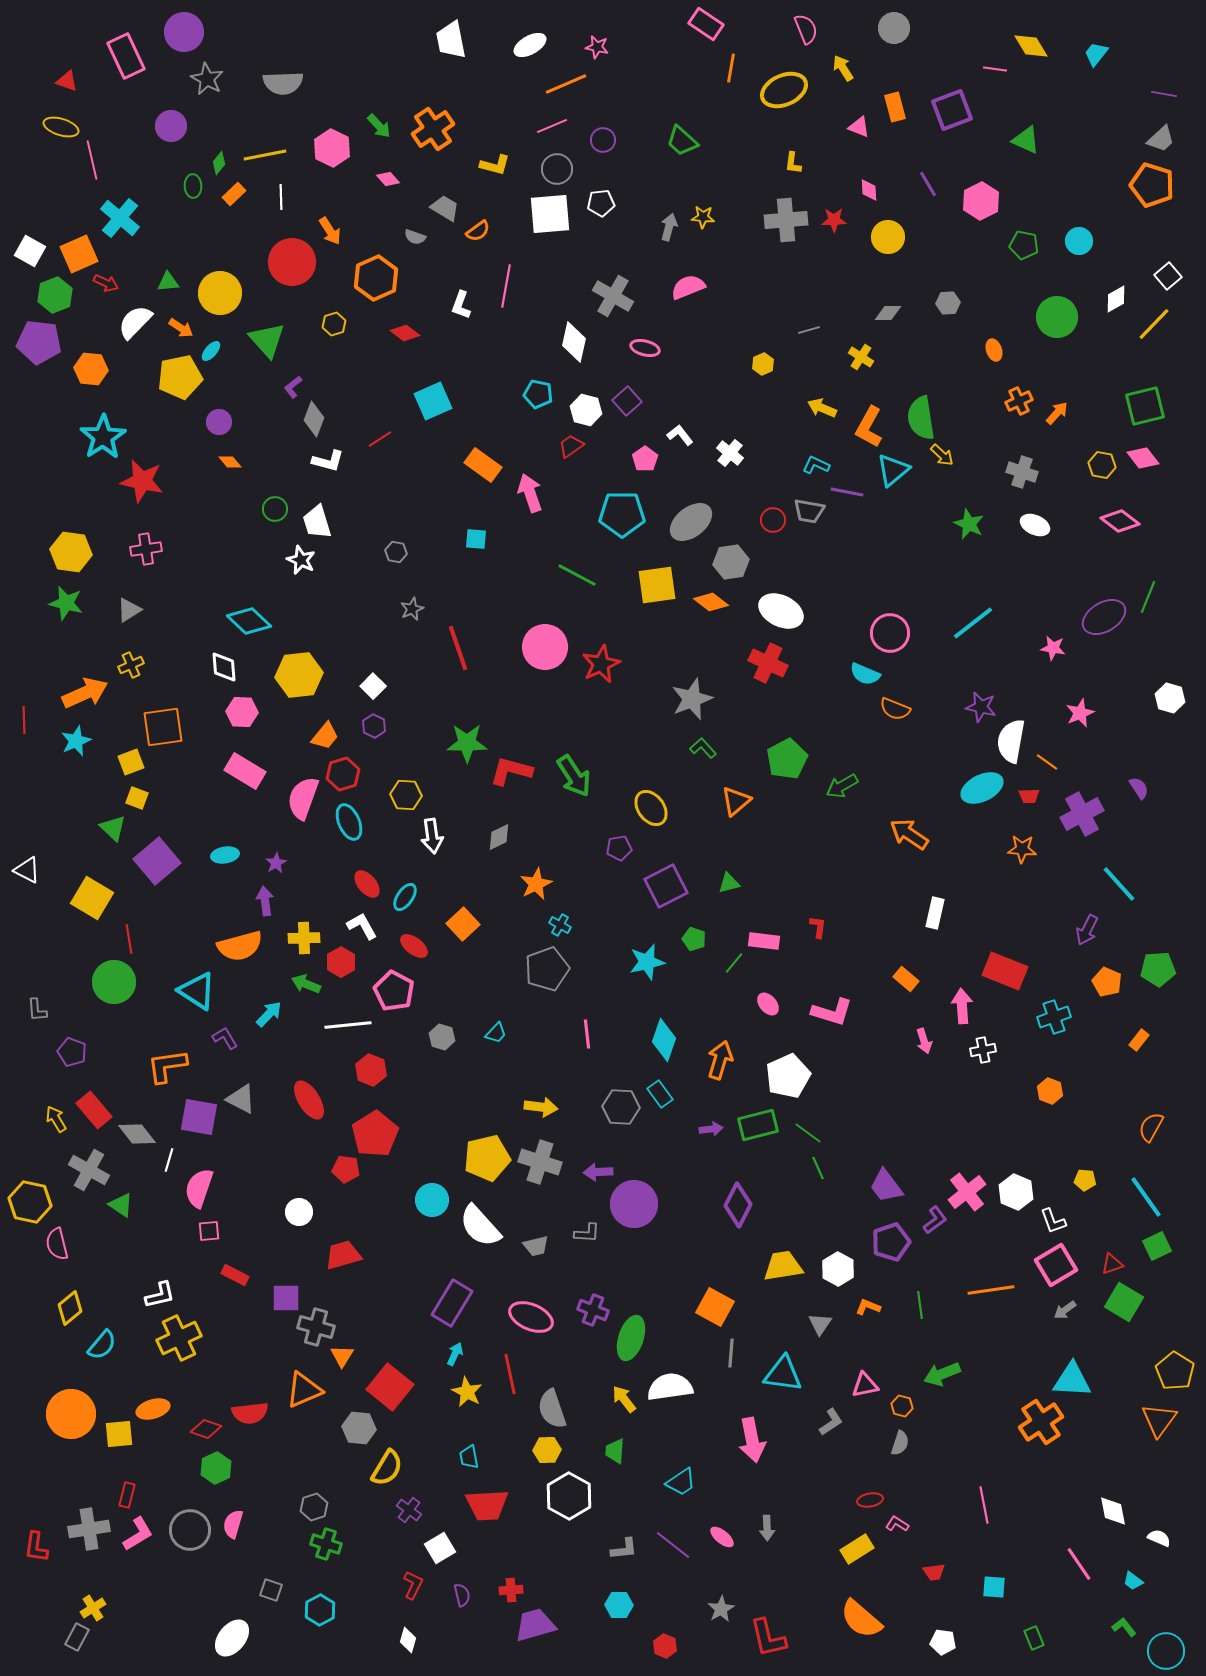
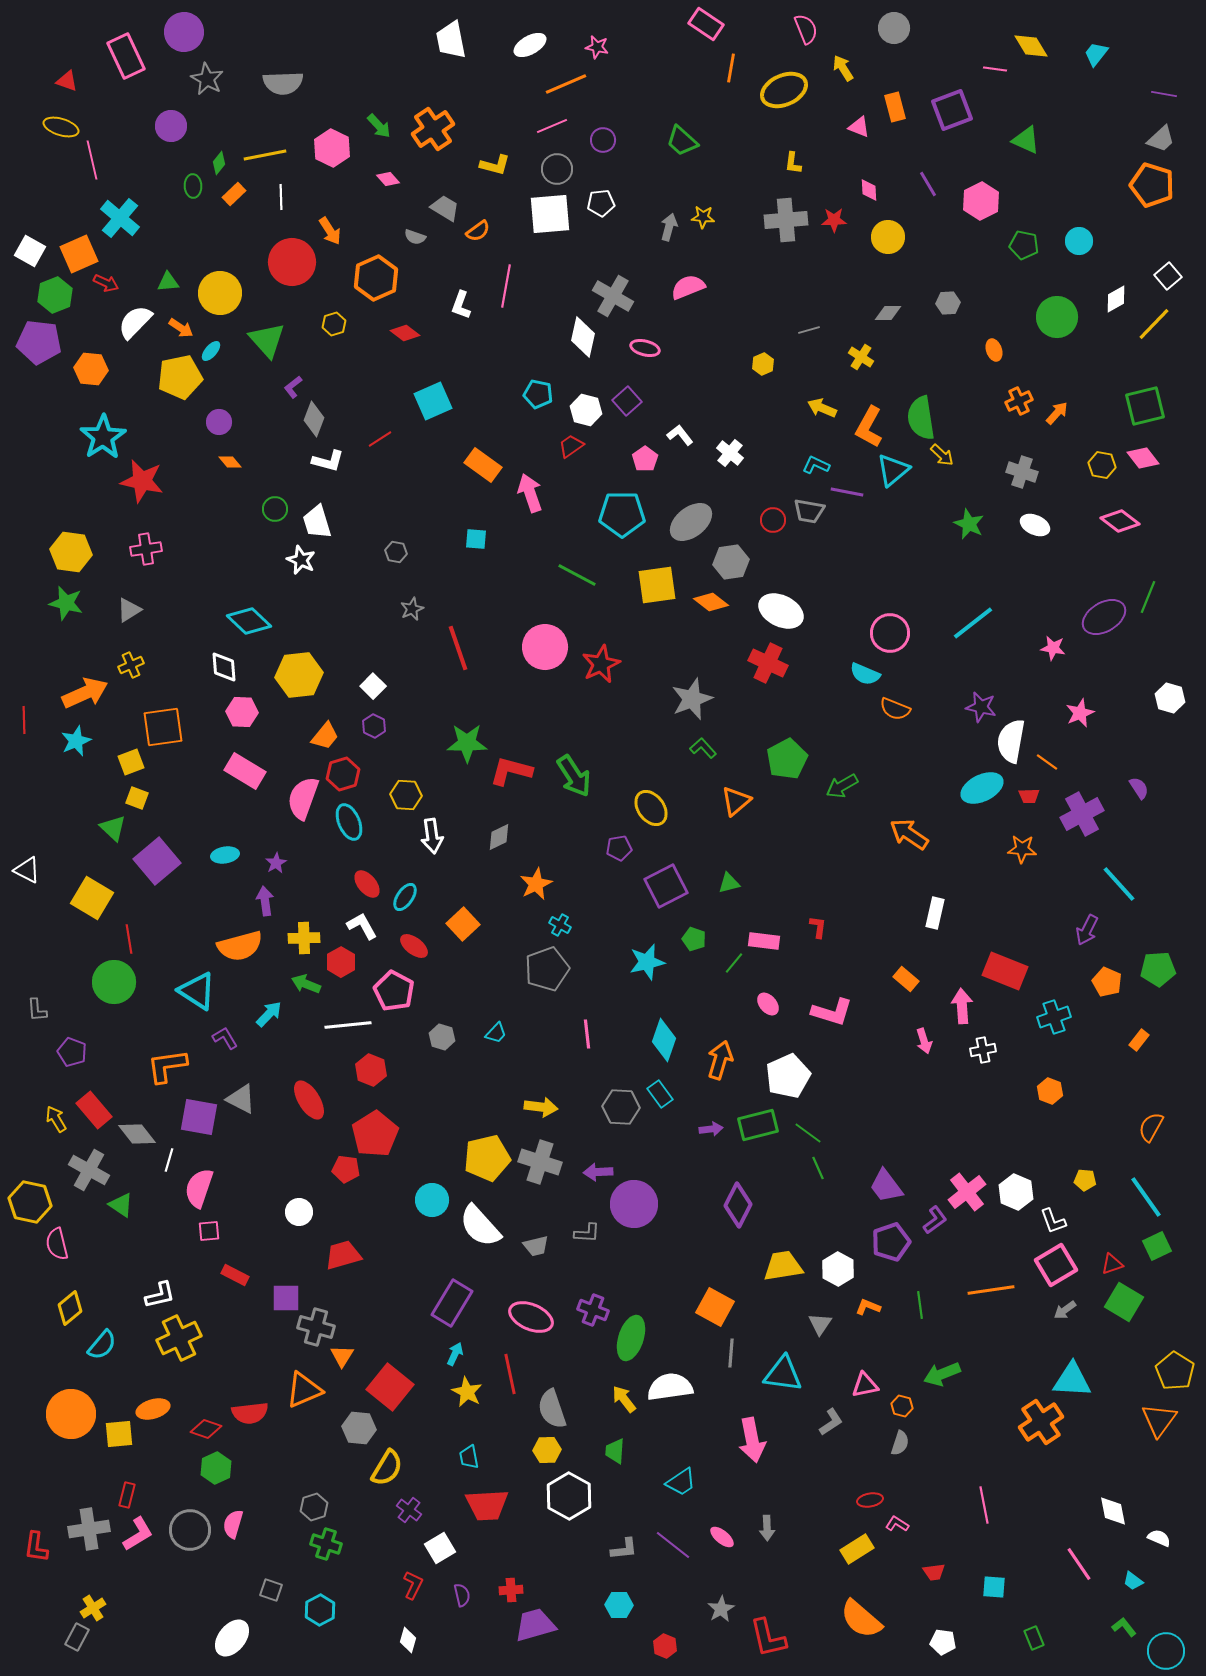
white diamond at (574, 342): moved 9 px right, 5 px up
